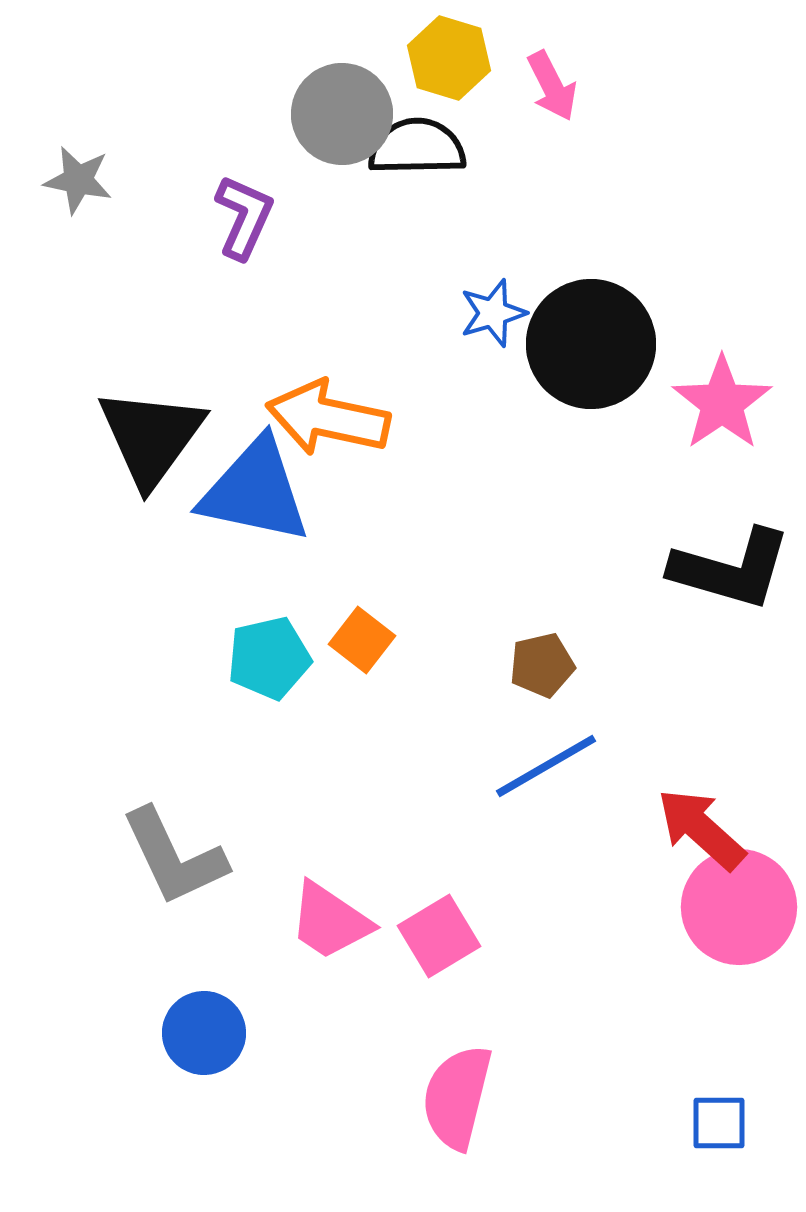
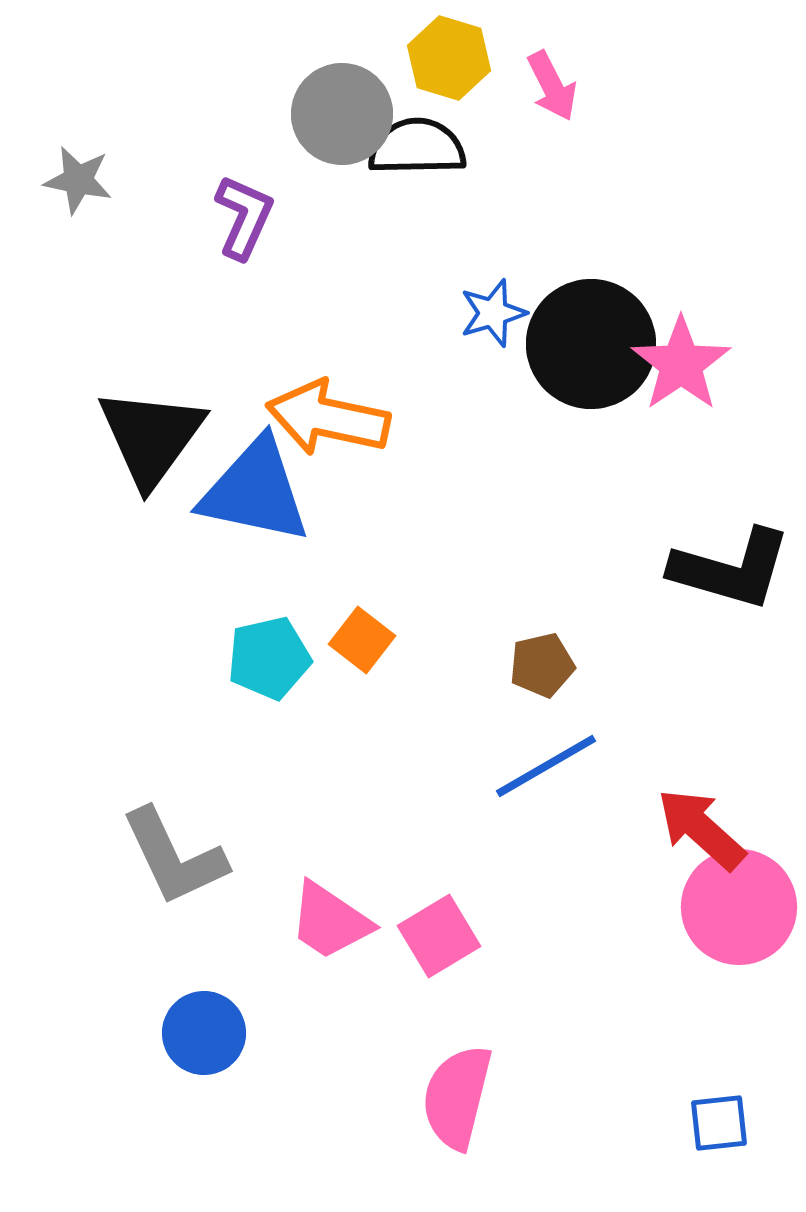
pink star: moved 41 px left, 39 px up
blue square: rotated 6 degrees counterclockwise
